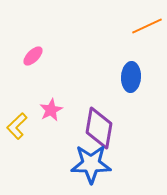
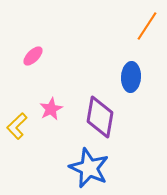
orange line: rotated 32 degrees counterclockwise
pink star: moved 1 px up
purple diamond: moved 1 px right, 11 px up
blue star: moved 2 px left, 4 px down; rotated 24 degrees clockwise
